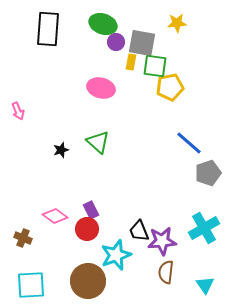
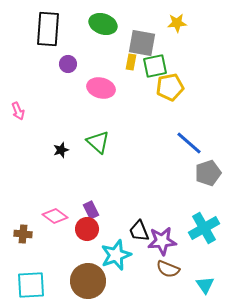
purple circle: moved 48 px left, 22 px down
green square: rotated 20 degrees counterclockwise
brown cross: moved 4 px up; rotated 18 degrees counterclockwise
brown semicircle: moved 2 px right, 3 px up; rotated 75 degrees counterclockwise
